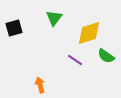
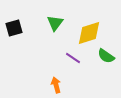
green triangle: moved 1 px right, 5 px down
purple line: moved 2 px left, 2 px up
orange arrow: moved 16 px right
